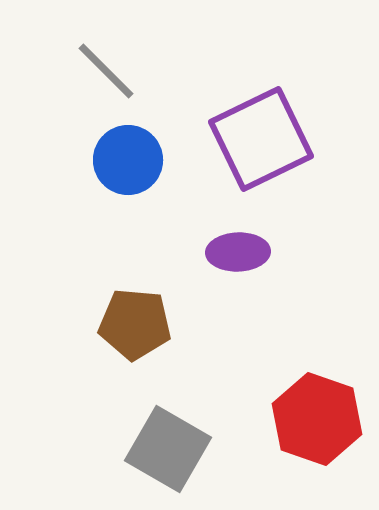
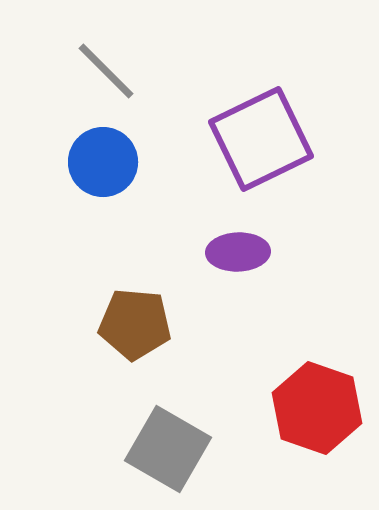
blue circle: moved 25 px left, 2 px down
red hexagon: moved 11 px up
